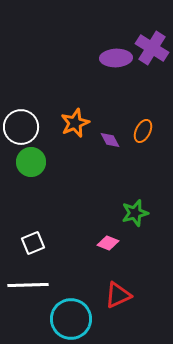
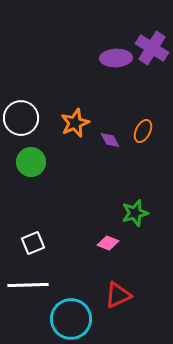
white circle: moved 9 px up
